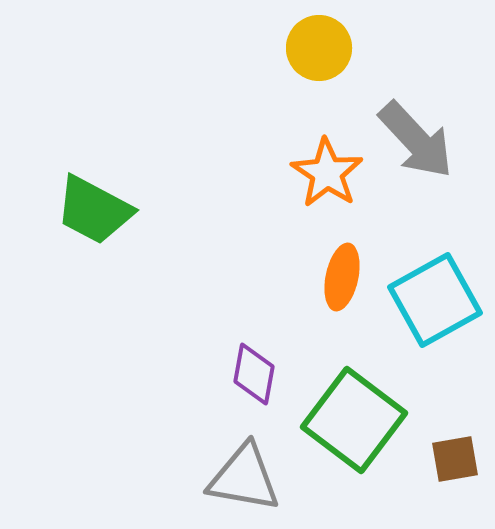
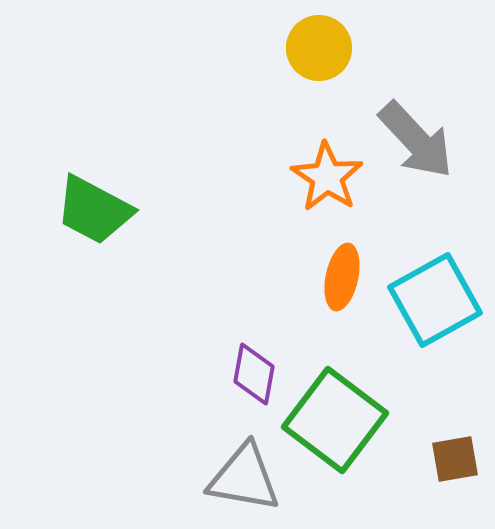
orange star: moved 4 px down
green square: moved 19 px left
